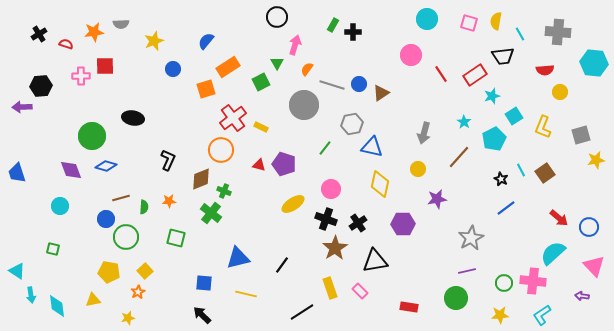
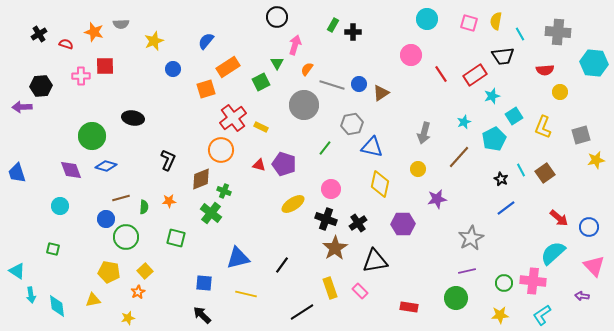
orange star at (94, 32): rotated 24 degrees clockwise
cyan star at (464, 122): rotated 16 degrees clockwise
